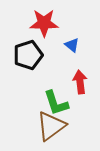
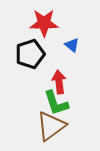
black pentagon: moved 2 px right, 1 px up
red arrow: moved 21 px left
